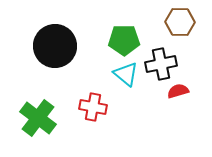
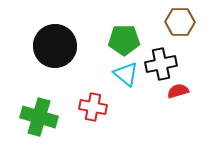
green cross: moved 1 px right, 1 px up; rotated 21 degrees counterclockwise
